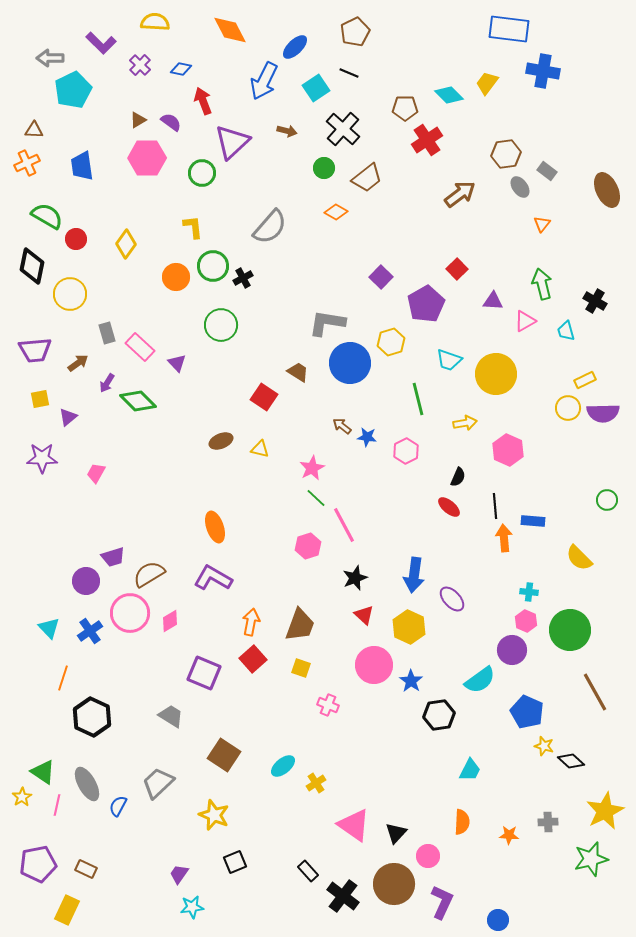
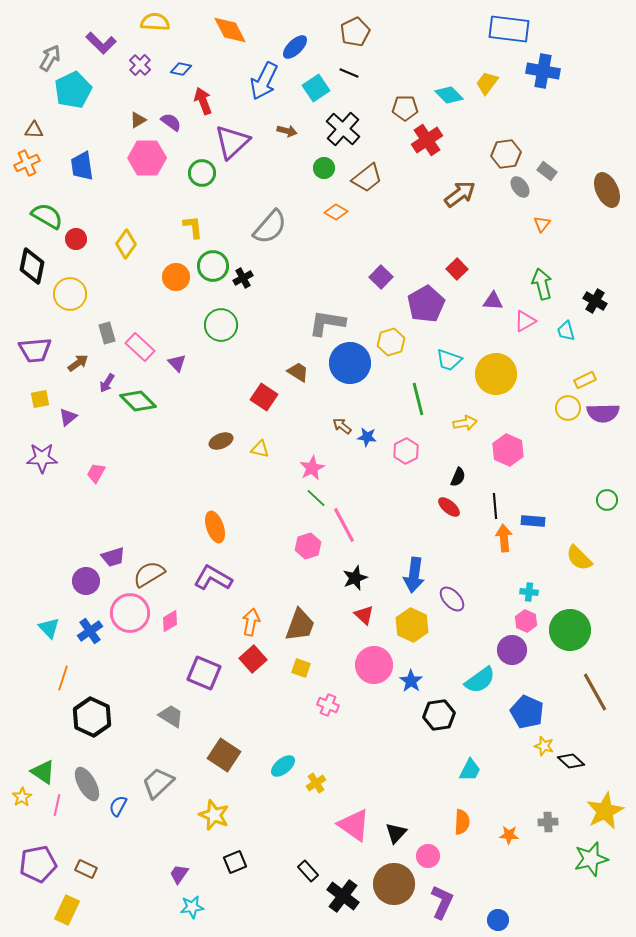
gray arrow at (50, 58): rotated 120 degrees clockwise
yellow hexagon at (409, 627): moved 3 px right, 2 px up
